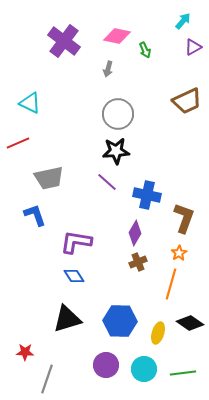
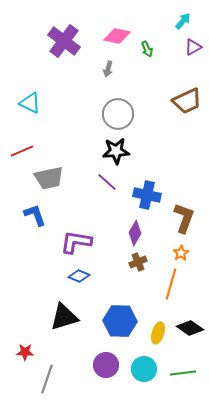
green arrow: moved 2 px right, 1 px up
red line: moved 4 px right, 8 px down
orange star: moved 2 px right
blue diamond: moved 5 px right; rotated 35 degrees counterclockwise
black triangle: moved 3 px left, 2 px up
black diamond: moved 5 px down
